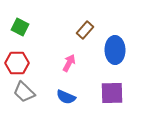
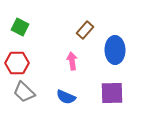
pink arrow: moved 3 px right, 2 px up; rotated 36 degrees counterclockwise
